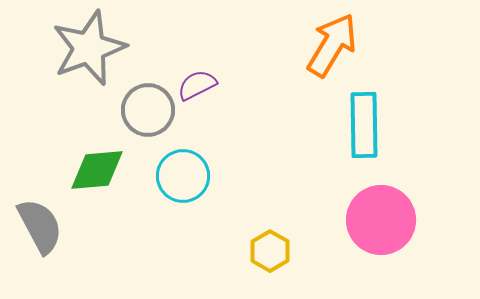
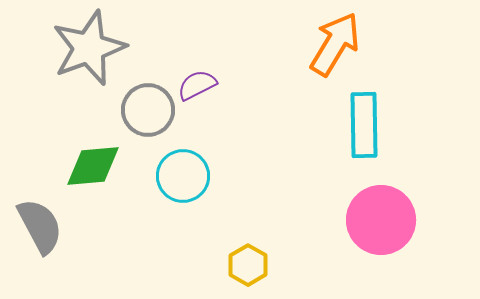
orange arrow: moved 3 px right, 1 px up
green diamond: moved 4 px left, 4 px up
yellow hexagon: moved 22 px left, 14 px down
